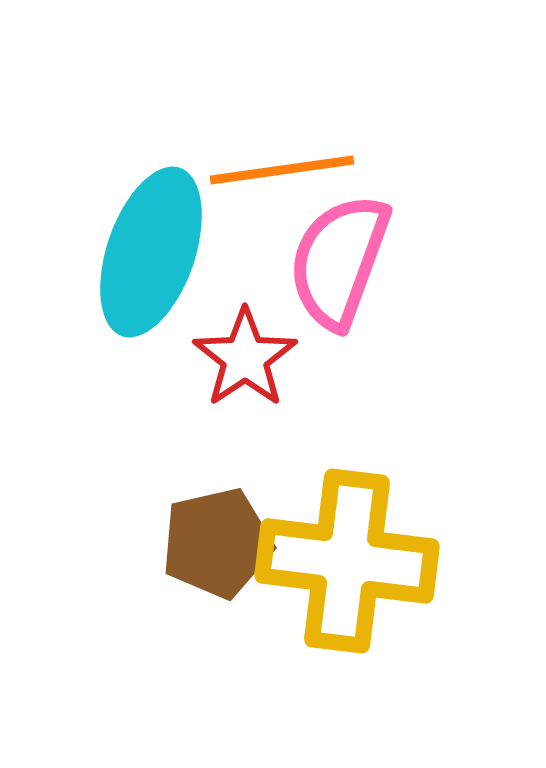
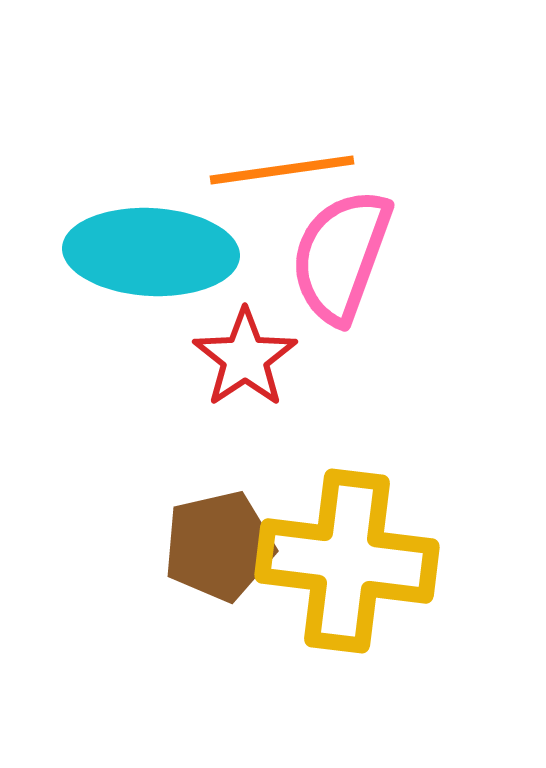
cyan ellipse: rotated 74 degrees clockwise
pink semicircle: moved 2 px right, 5 px up
brown pentagon: moved 2 px right, 3 px down
